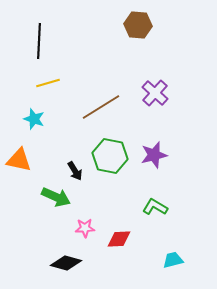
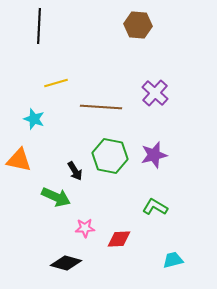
black line: moved 15 px up
yellow line: moved 8 px right
brown line: rotated 36 degrees clockwise
